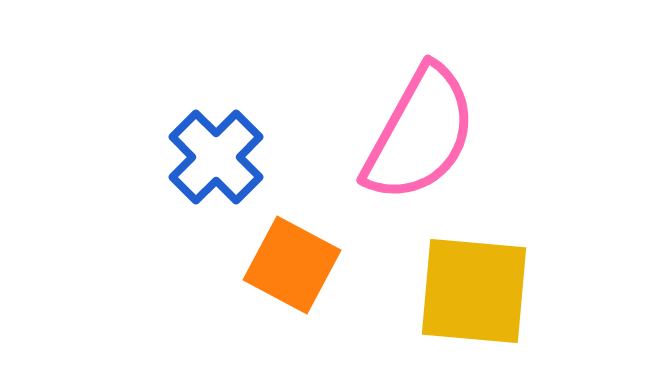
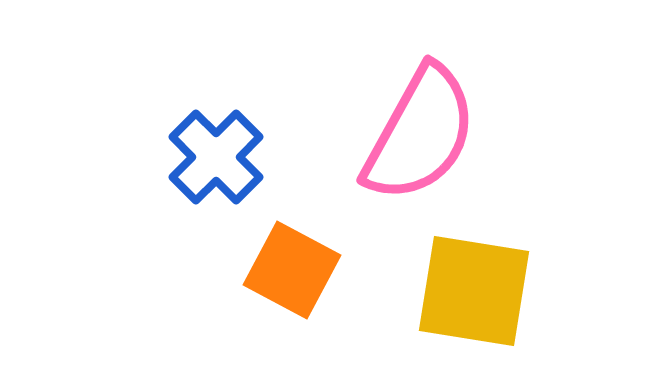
orange square: moved 5 px down
yellow square: rotated 4 degrees clockwise
